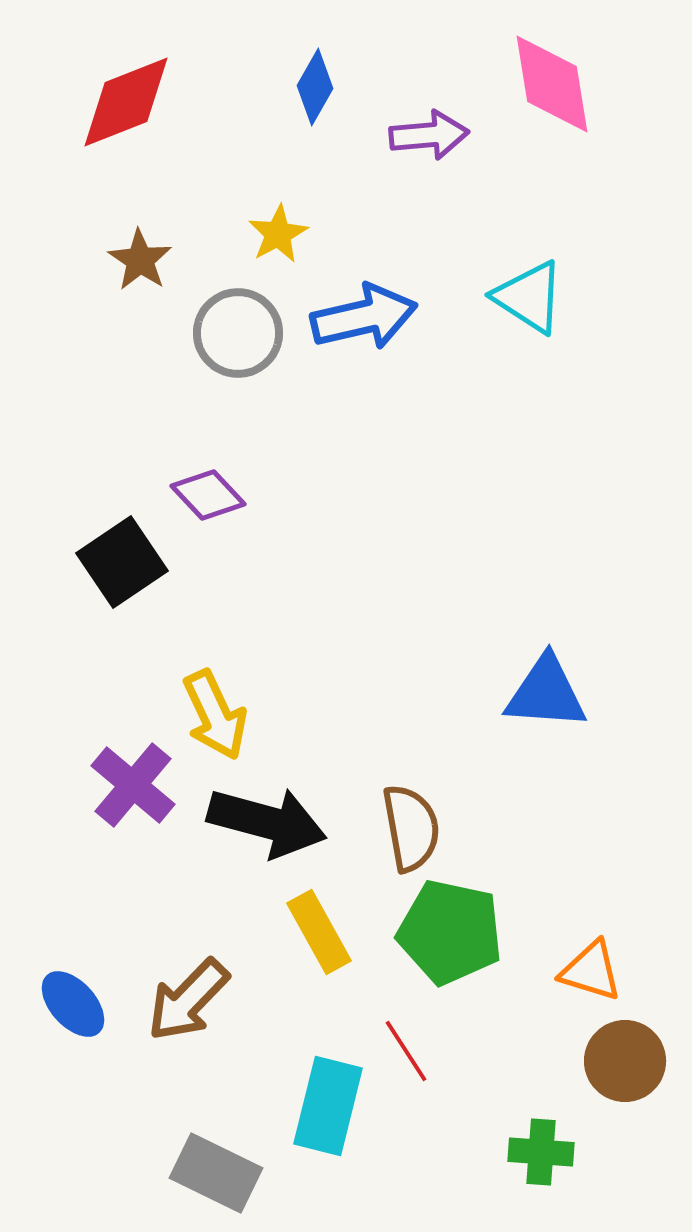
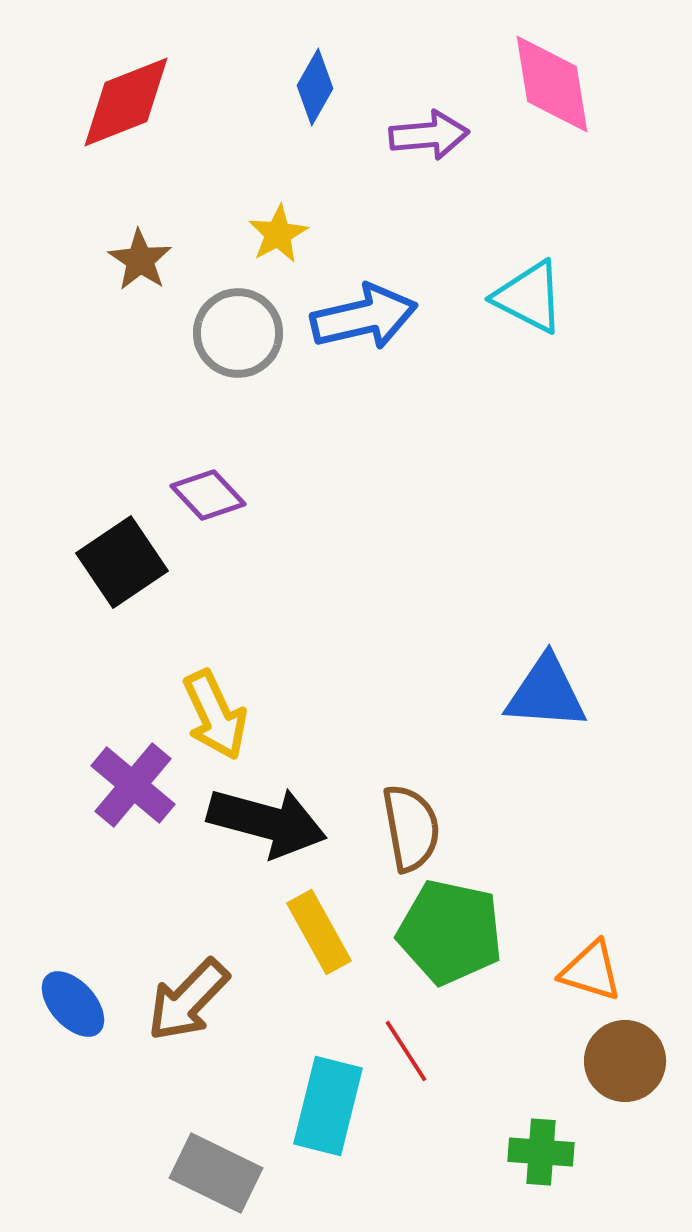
cyan triangle: rotated 6 degrees counterclockwise
